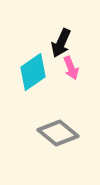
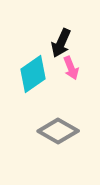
cyan diamond: moved 2 px down
gray diamond: moved 2 px up; rotated 9 degrees counterclockwise
